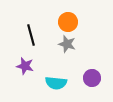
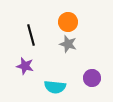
gray star: moved 1 px right
cyan semicircle: moved 1 px left, 4 px down
